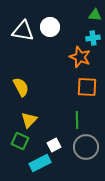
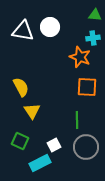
yellow triangle: moved 3 px right, 9 px up; rotated 18 degrees counterclockwise
